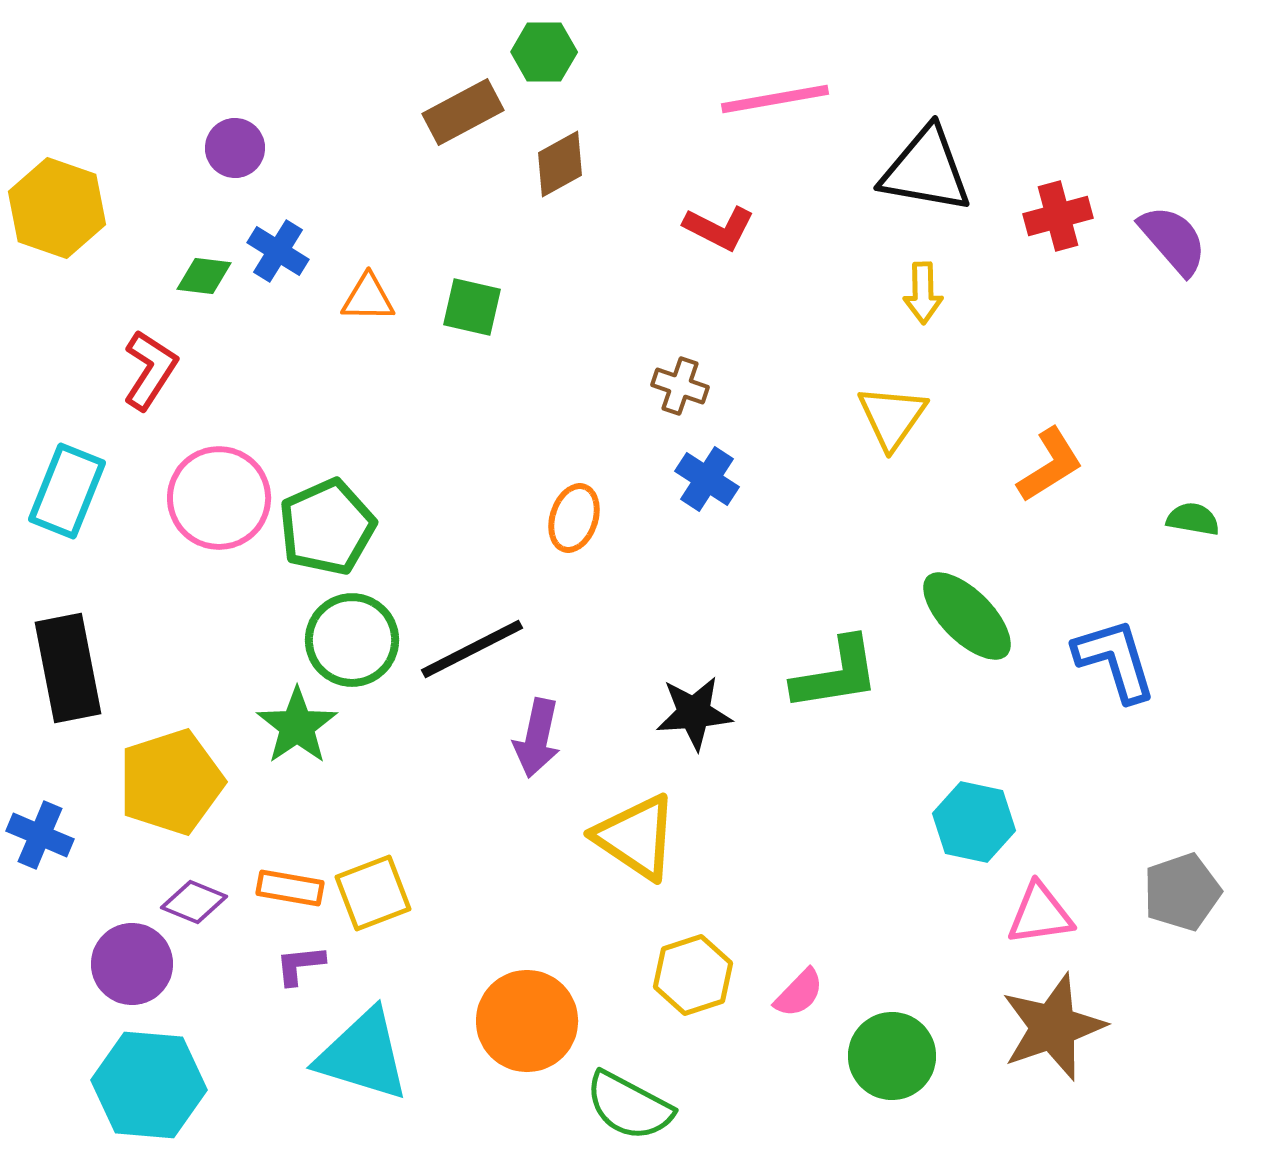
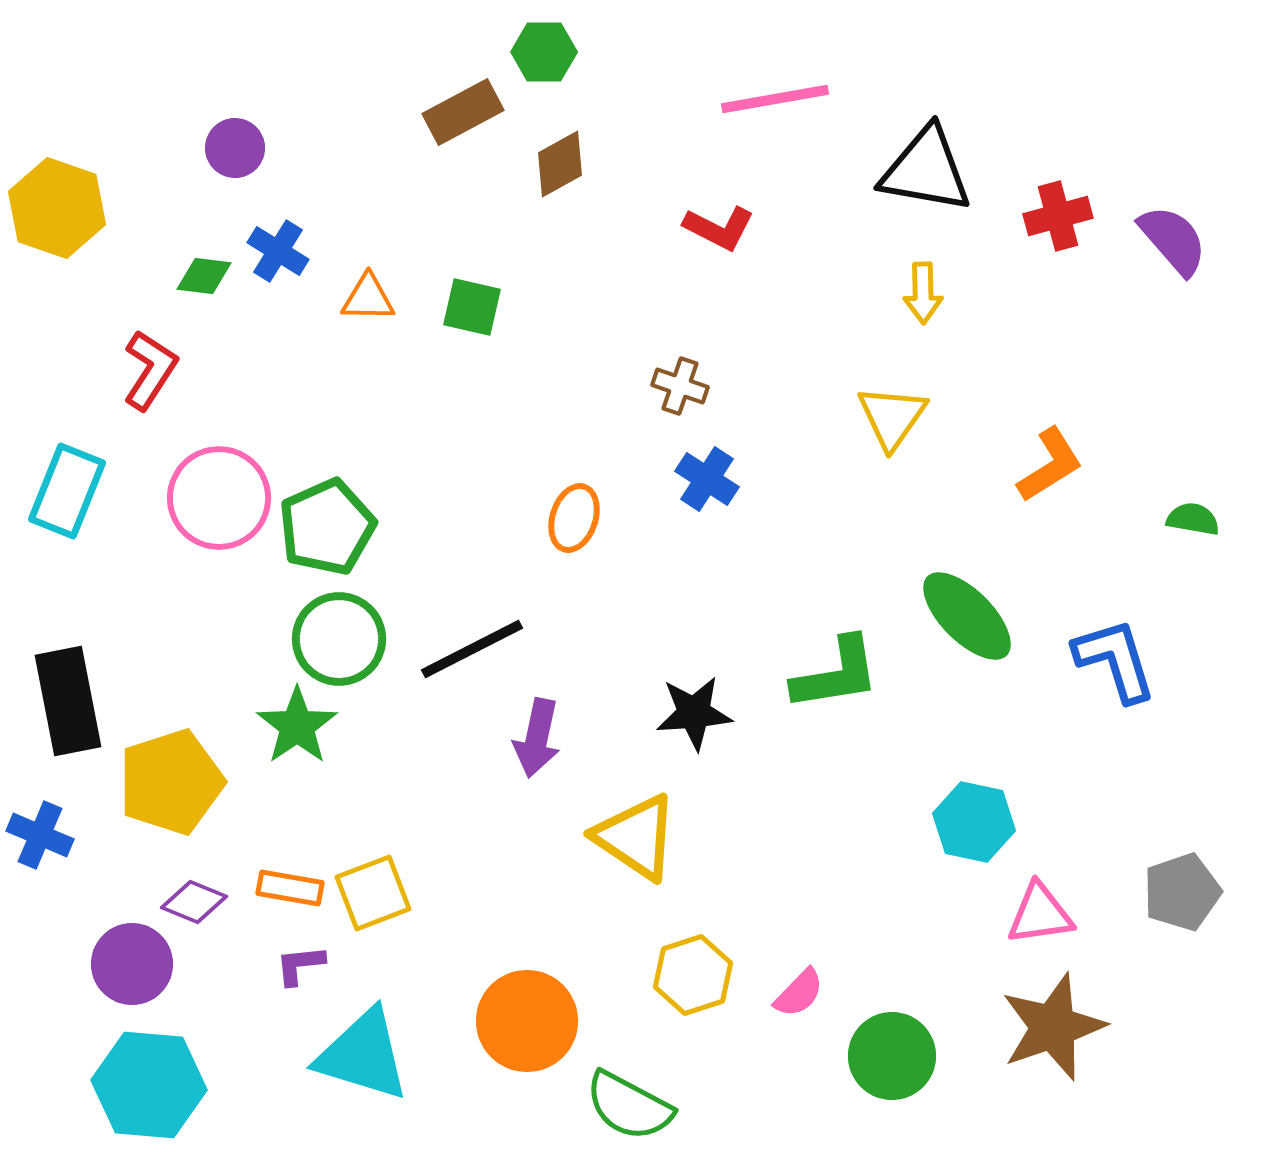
green circle at (352, 640): moved 13 px left, 1 px up
black rectangle at (68, 668): moved 33 px down
